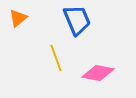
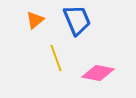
orange triangle: moved 17 px right, 2 px down
